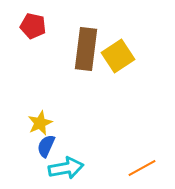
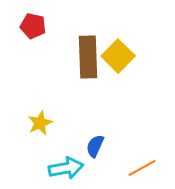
brown rectangle: moved 2 px right, 8 px down; rotated 9 degrees counterclockwise
yellow square: rotated 12 degrees counterclockwise
blue semicircle: moved 49 px right
